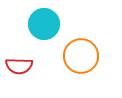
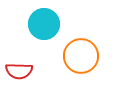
red semicircle: moved 5 px down
